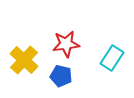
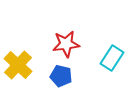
yellow cross: moved 6 px left, 5 px down
